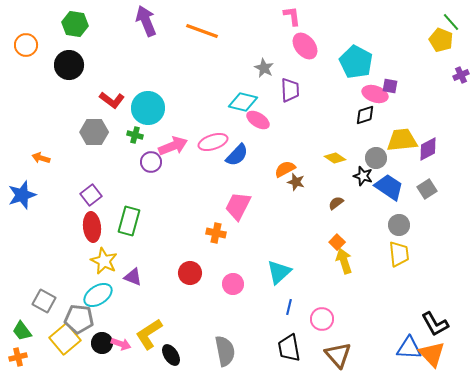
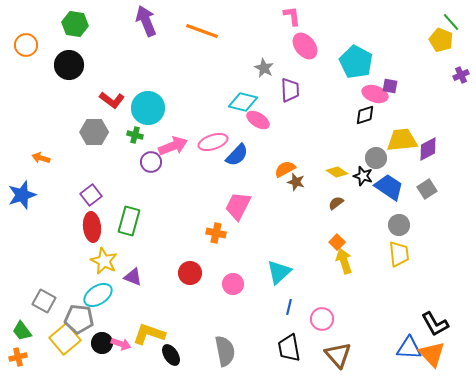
yellow diamond at (335, 158): moved 2 px right, 14 px down
yellow L-shape at (149, 334): rotated 52 degrees clockwise
